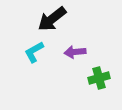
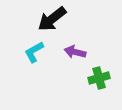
purple arrow: rotated 20 degrees clockwise
